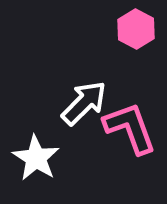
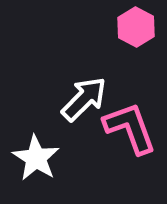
pink hexagon: moved 2 px up
white arrow: moved 4 px up
